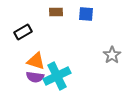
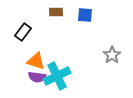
blue square: moved 1 px left, 1 px down
black rectangle: rotated 24 degrees counterclockwise
purple semicircle: moved 2 px right
